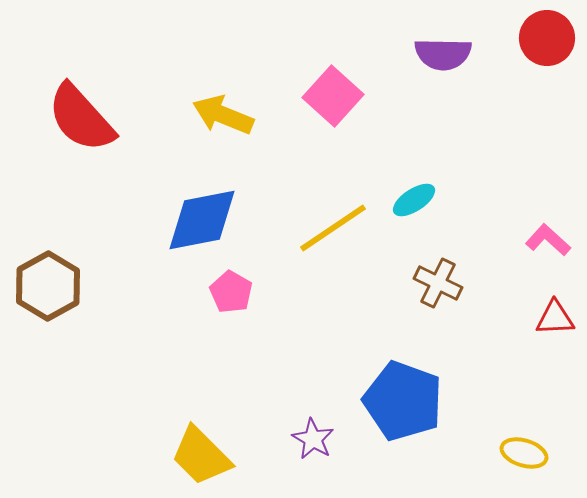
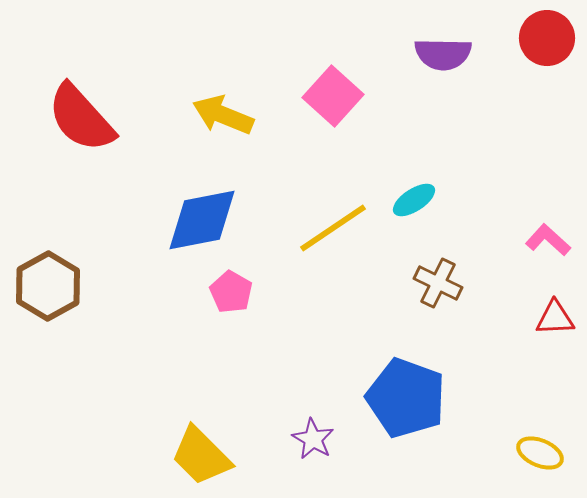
blue pentagon: moved 3 px right, 3 px up
yellow ellipse: moved 16 px right; rotated 6 degrees clockwise
